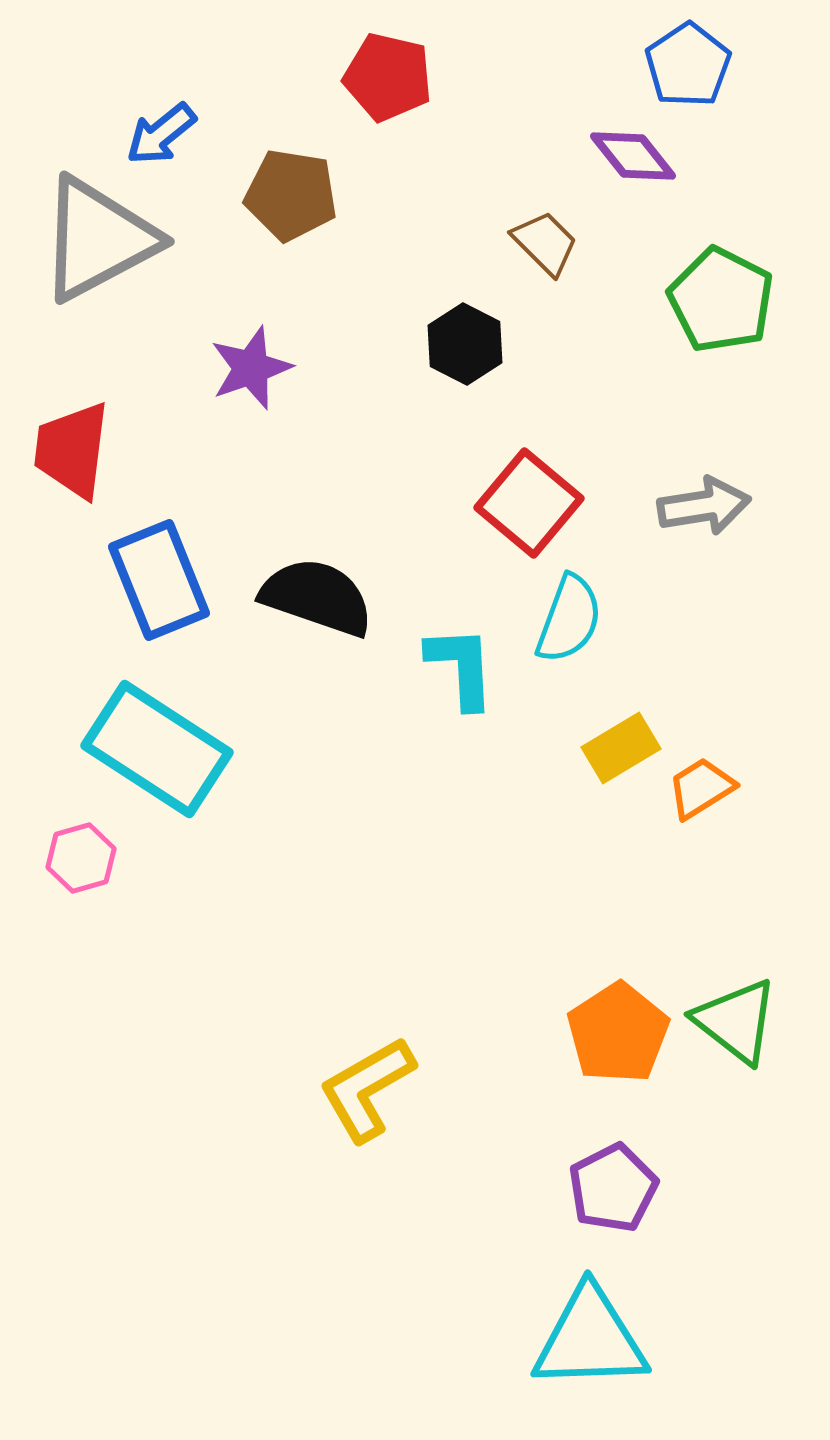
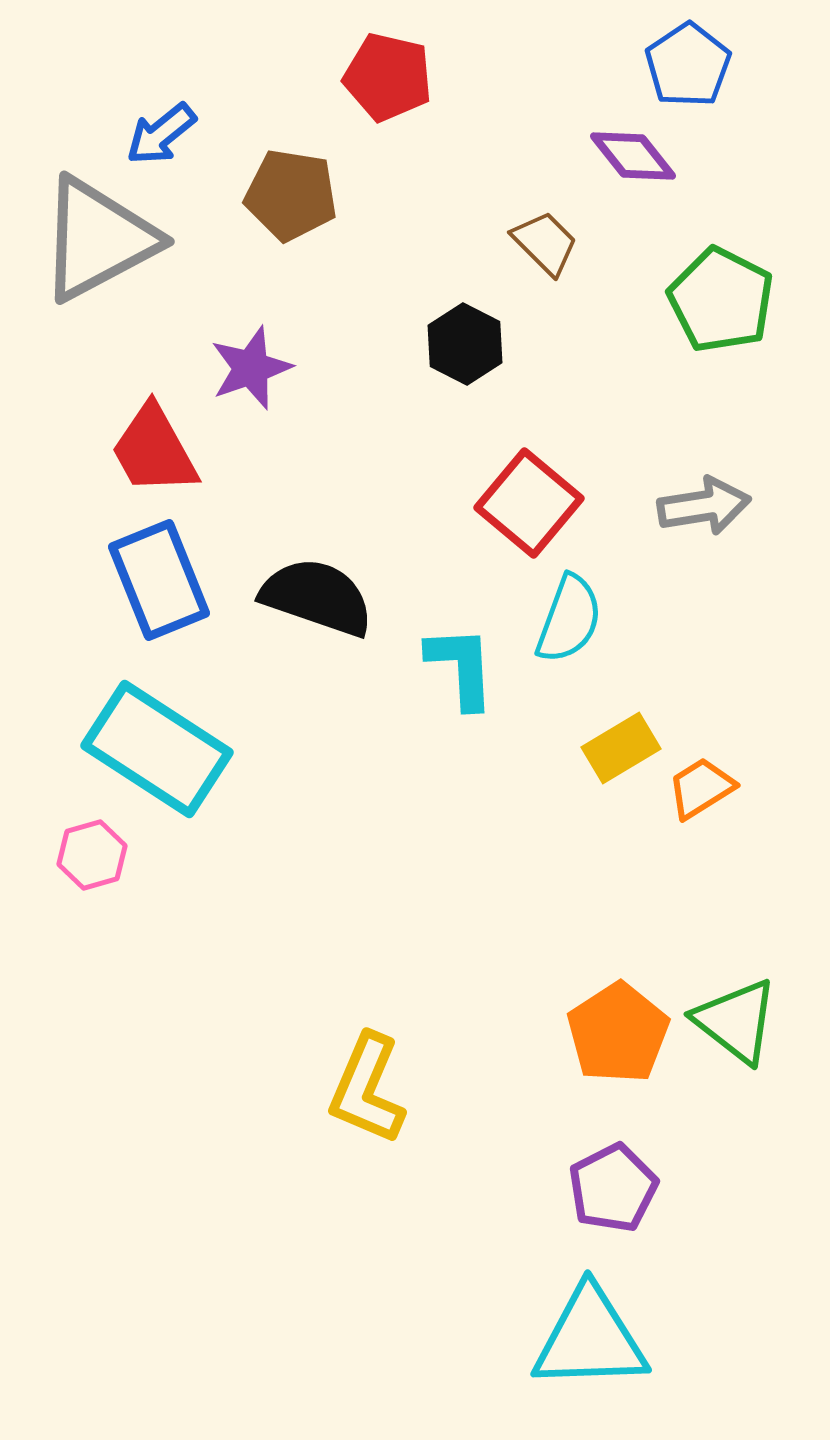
red trapezoid: moved 82 px right; rotated 36 degrees counterclockwise
pink hexagon: moved 11 px right, 3 px up
yellow L-shape: rotated 37 degrees counterclockwise
